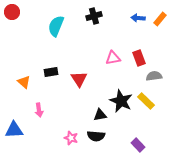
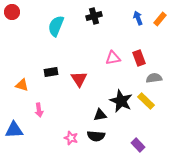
blue arrow: rotated 64 degrees clockwise
gray semicircle: moved 2 px down
orange triangle: moved 2 px left, 3 px down; rotated 24 degrees counterclockwise
